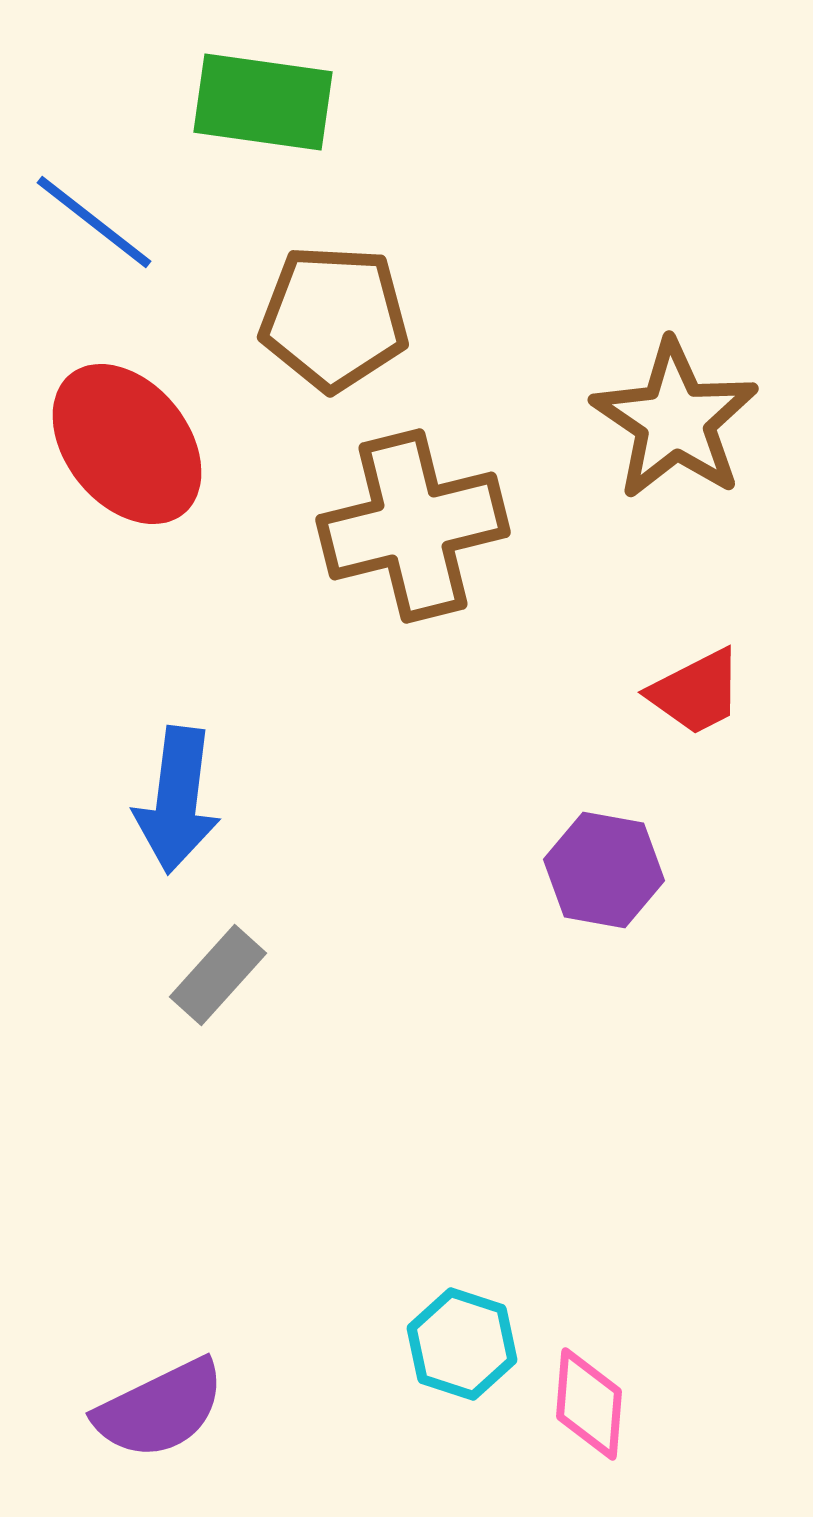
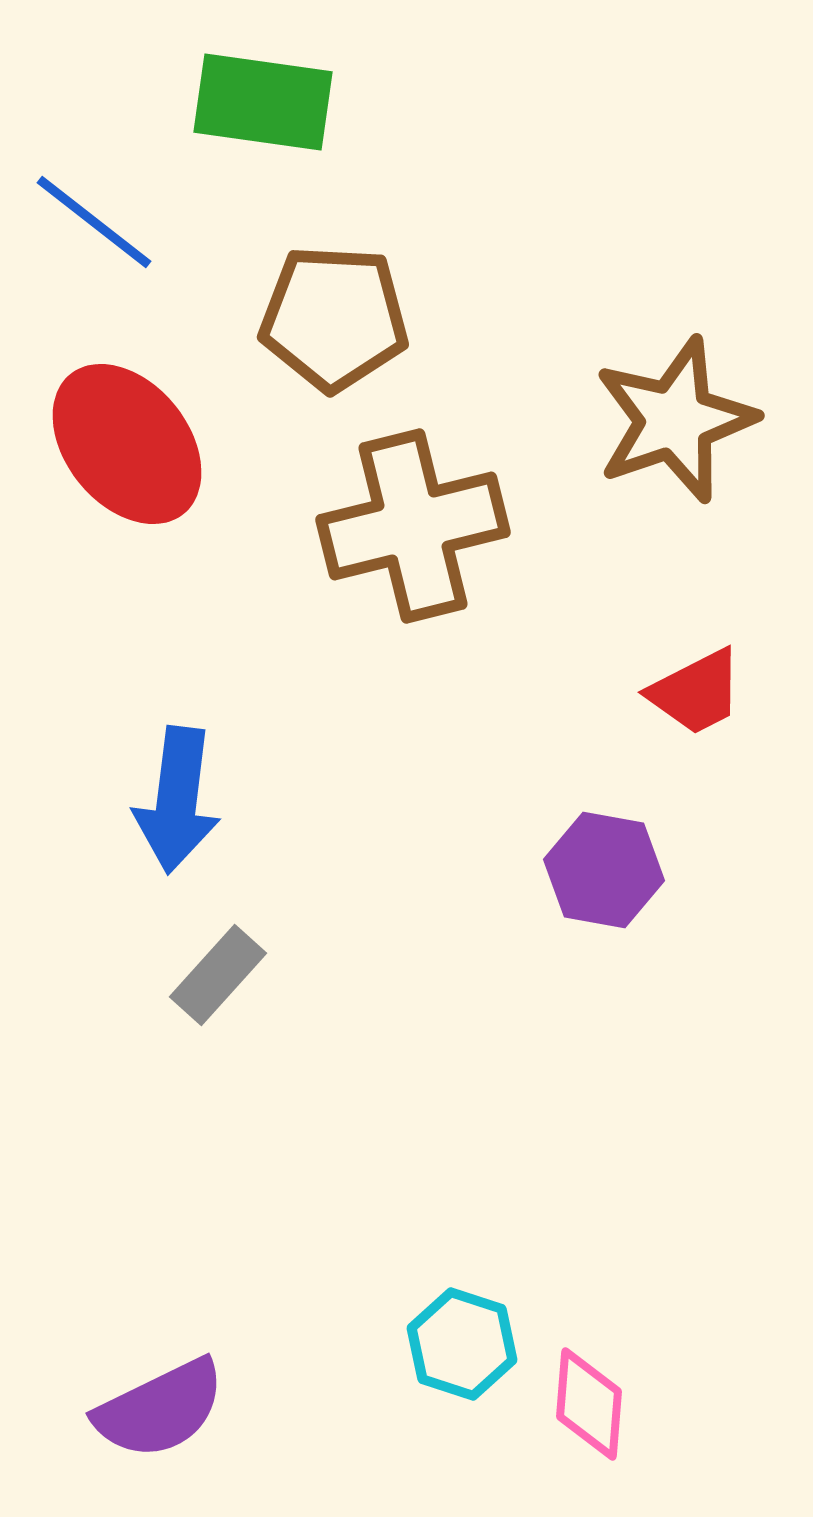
brown star: rotated 19 degrees clockwise
